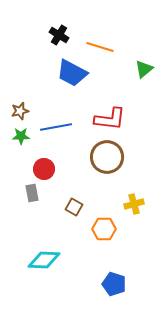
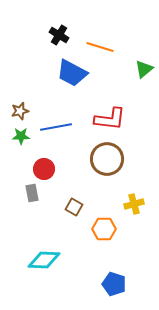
brown circle: moved 2 px down
